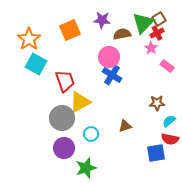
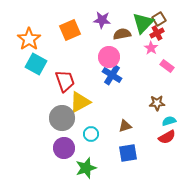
cyan semicircle: rotated 24 degrees clockwise
red semicircle: moved 3 px left, 2 px up; rotated 42 degrees counterclockwise
blue square: moved 28 px left
